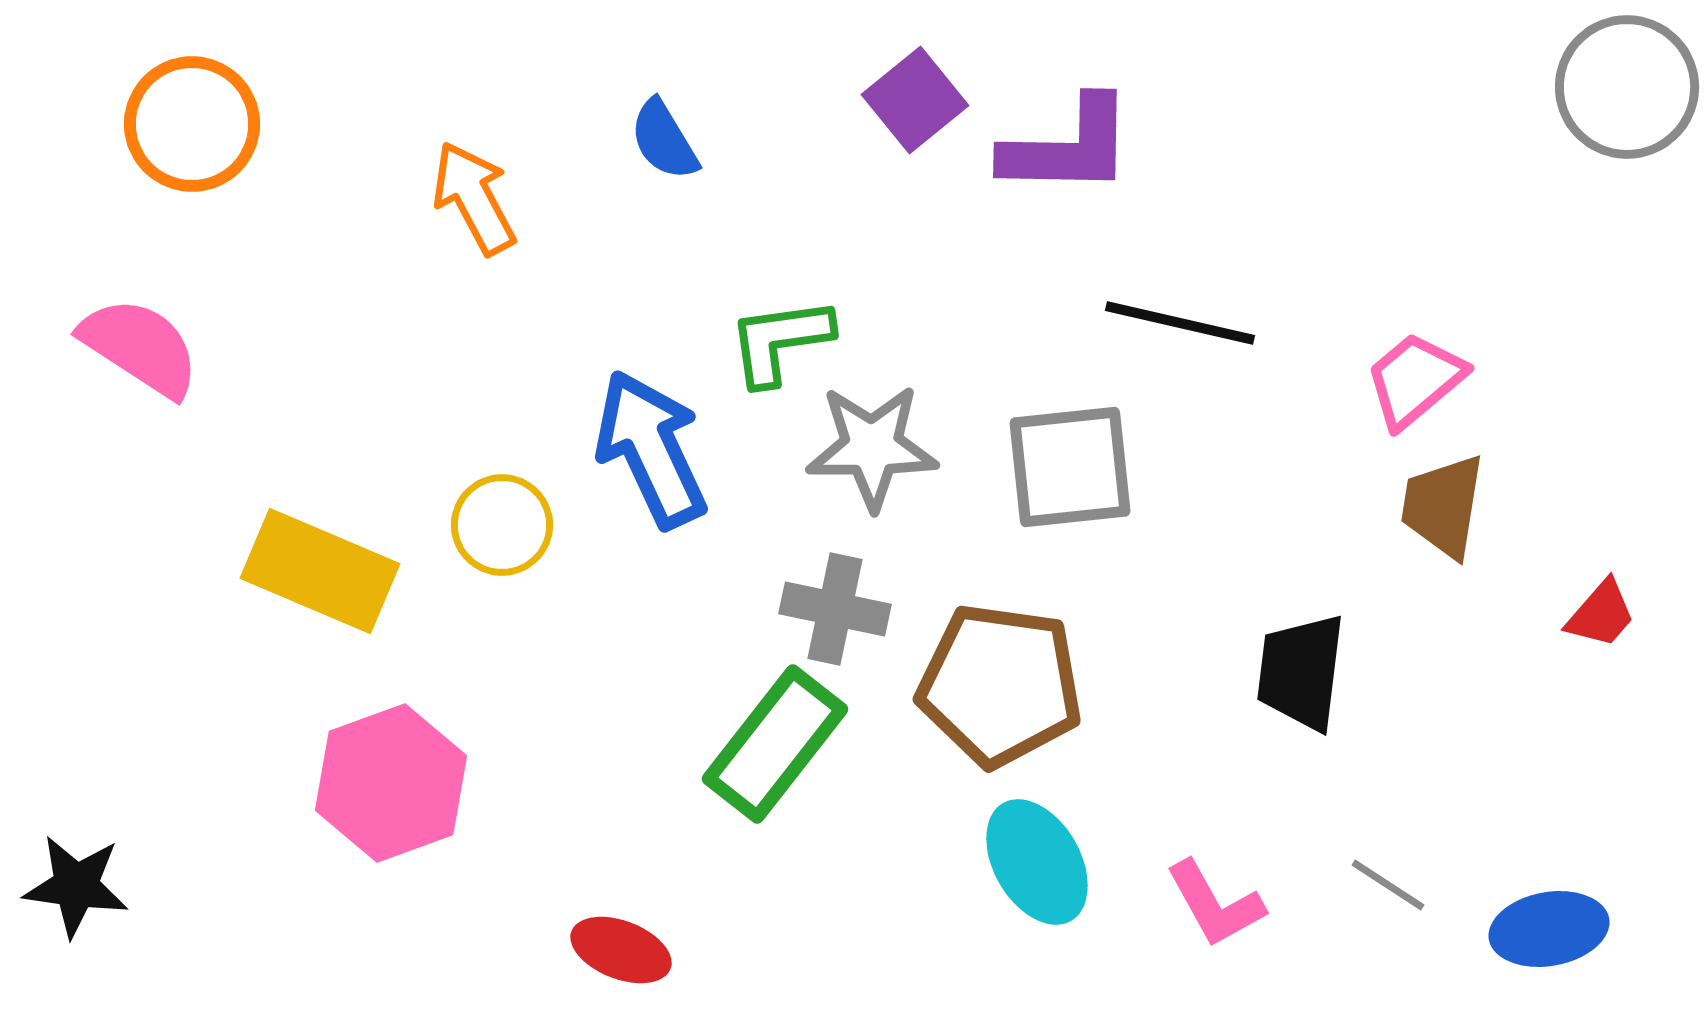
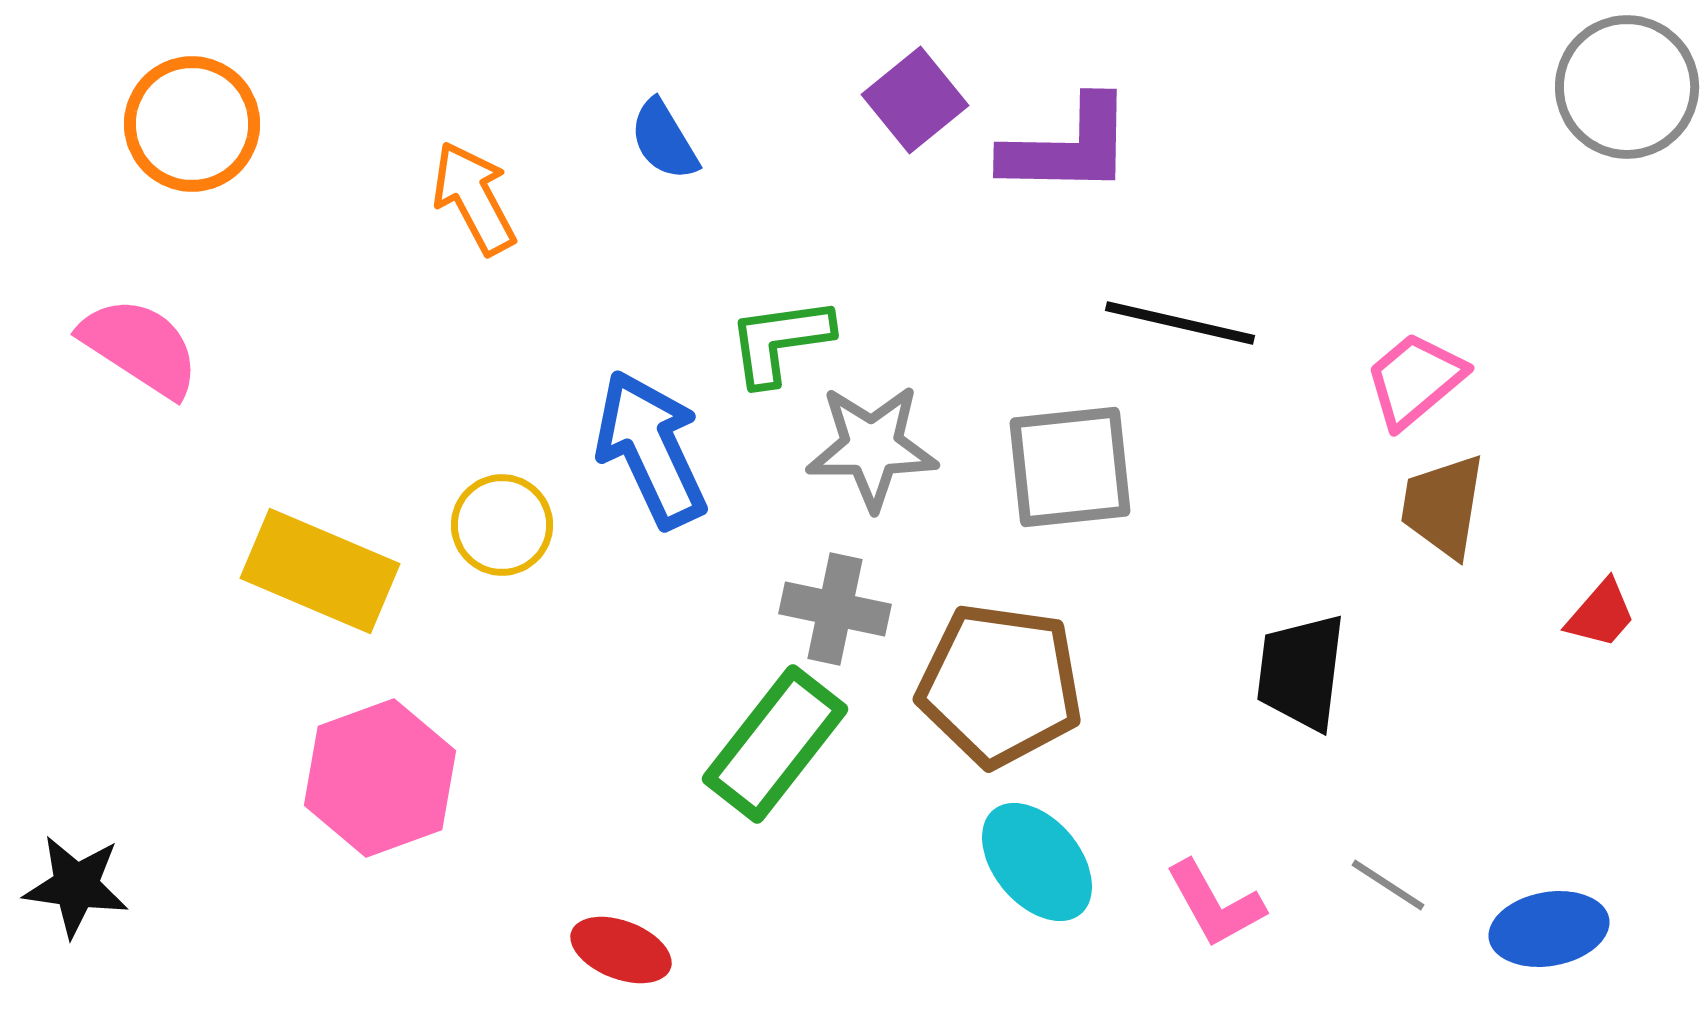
pink hexagon: moved 11 px left, 5 px up
cyan ellipse: rotated 10 degrees counterclockwise
